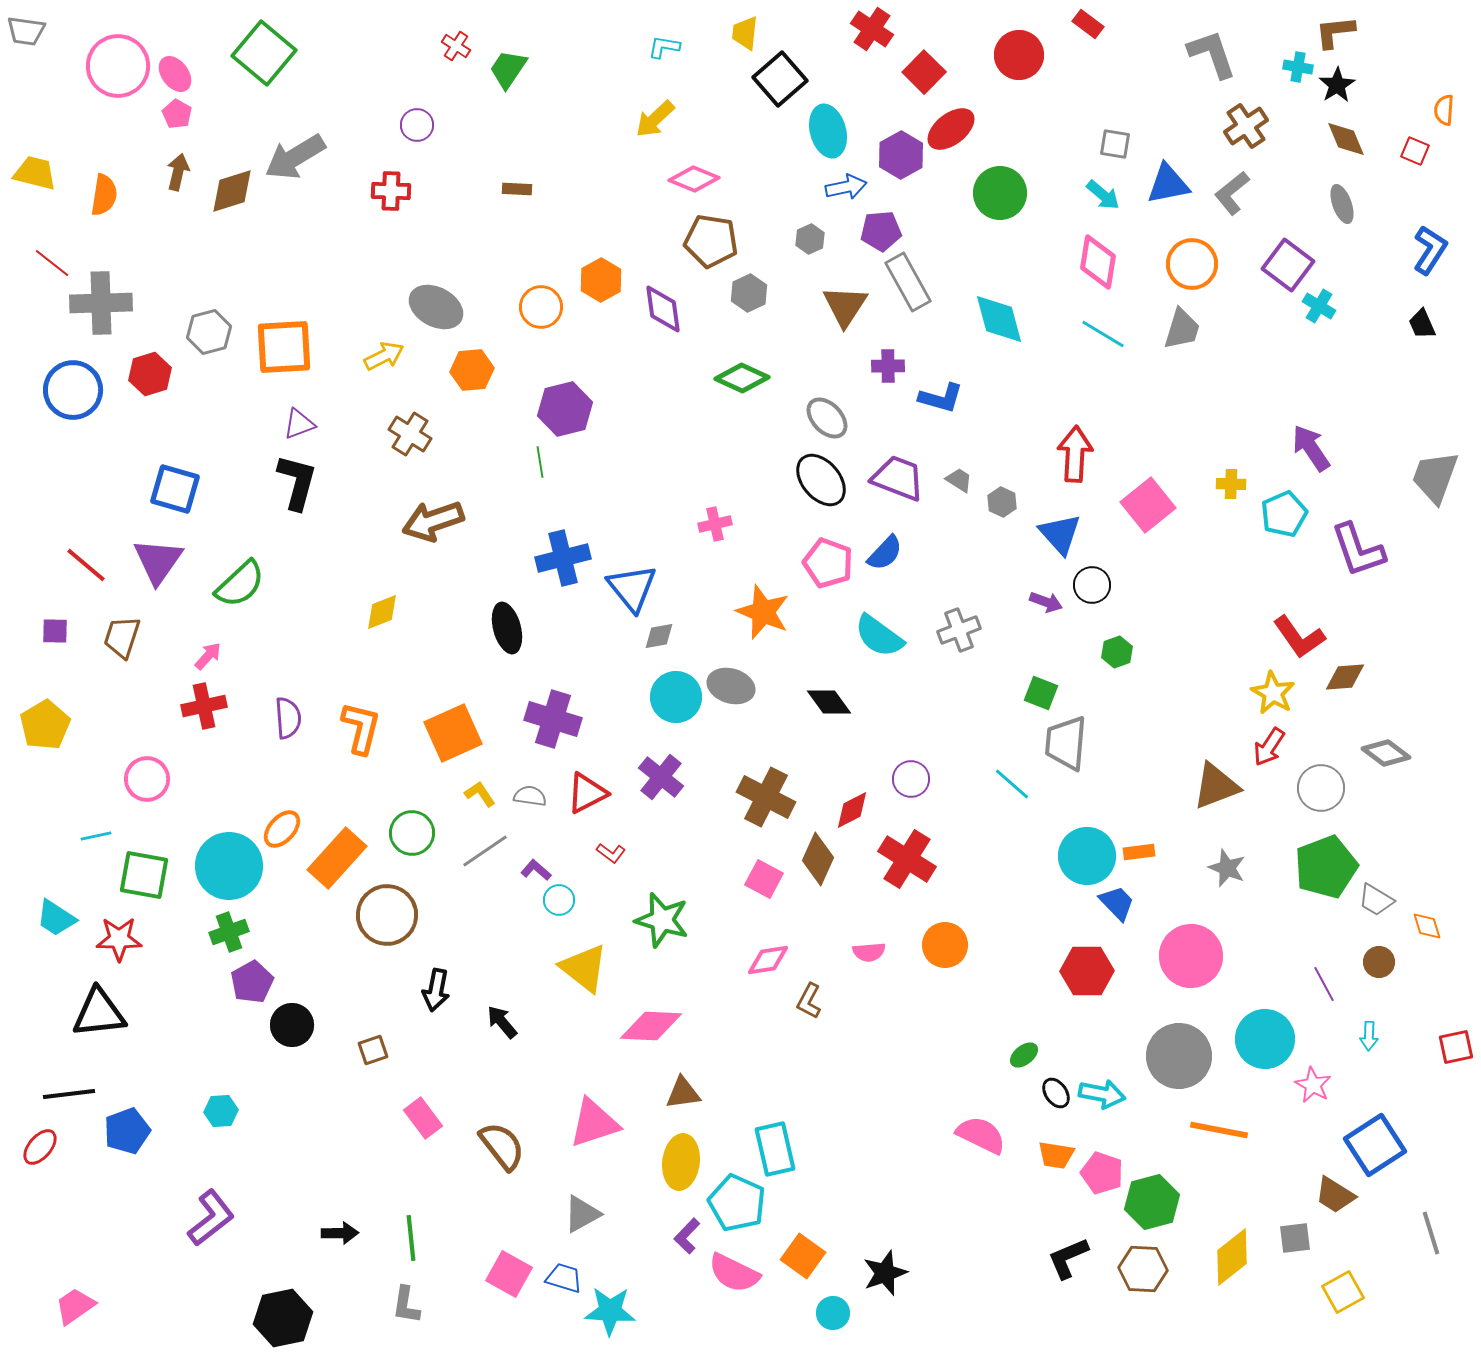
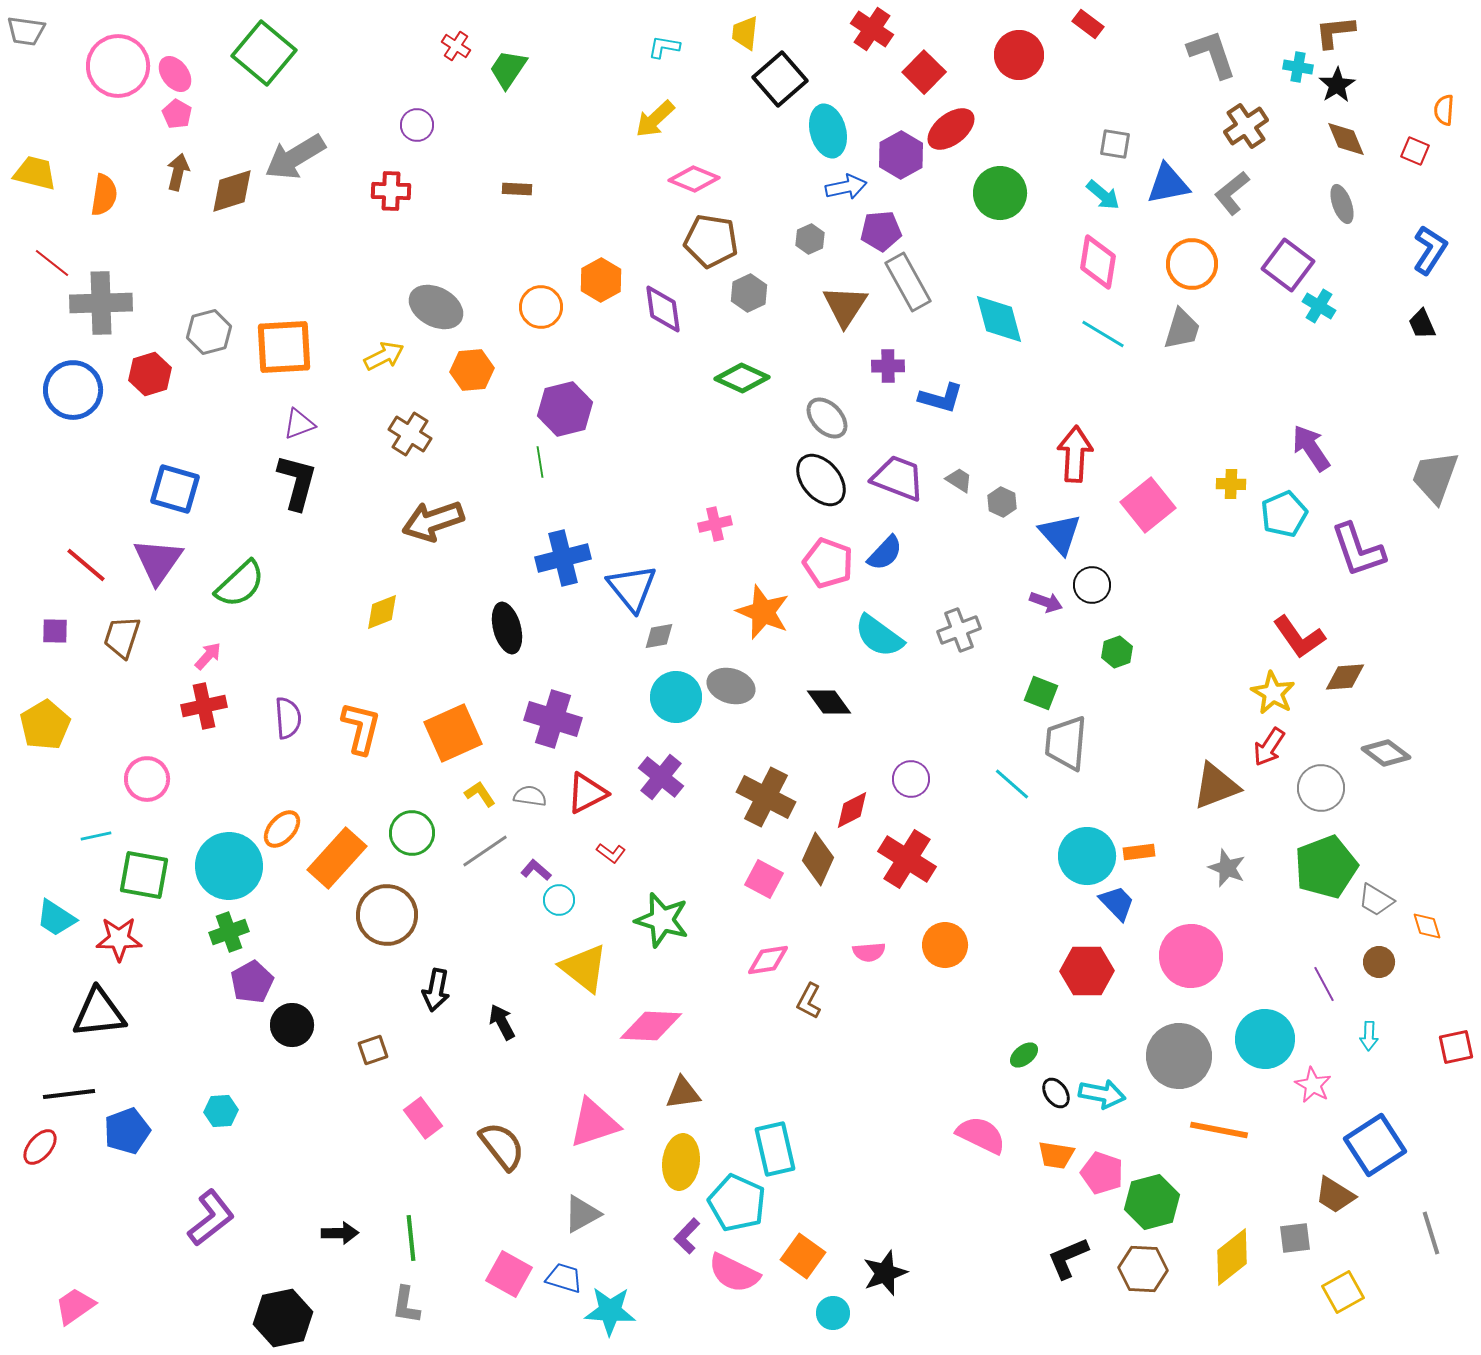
black arrow at (502, 1022): rotated 12 degrees clockwise
